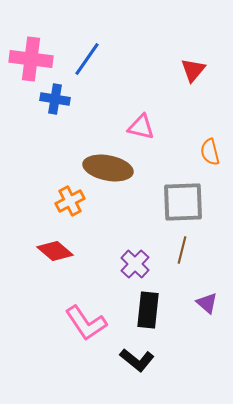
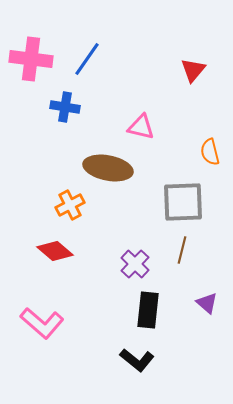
blue cross: moved 10 px right, 8 px down
orange cross: moved 4 px down
pink L-shape: moved 44 px left; rotated 15 degrees counterclockwise
